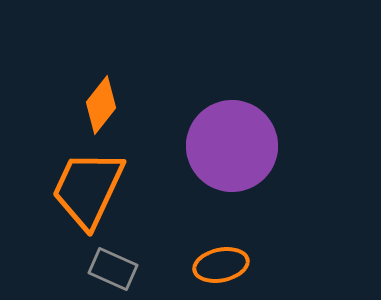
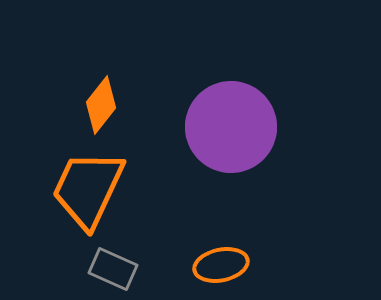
purple circle: moved 1 px left, 19 px up
